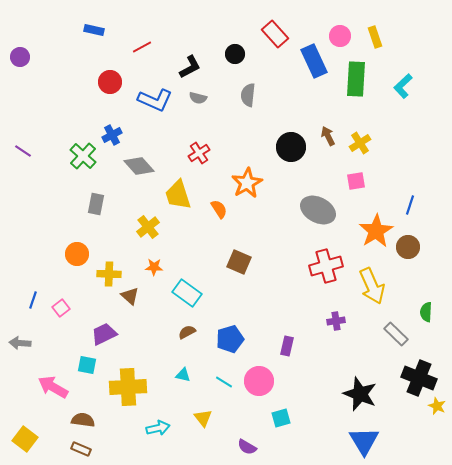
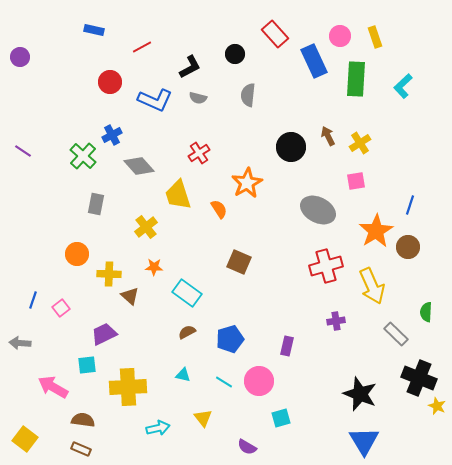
yellow cross at (148, 227): moved 2 px left
cyan square at (87, 365): rotated 18 degrees counterclockwise
